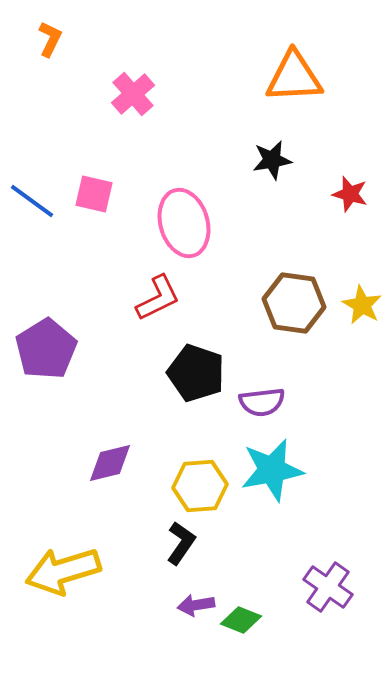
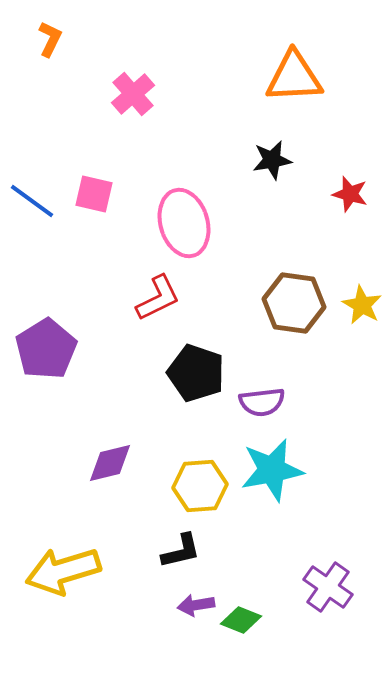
black L-shape: moved 8 px down; rotated 42 degrees clockwise
